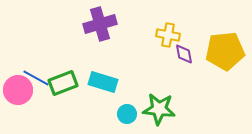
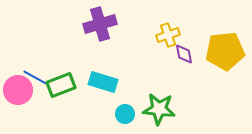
yellow cross: rotated 30 degrees counterclockwise
green rectangle: moved 2 px left, 2 px down
cyan circle: moved 2 px left
